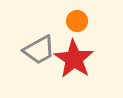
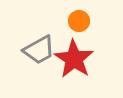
orange circle: moved 2 px right
